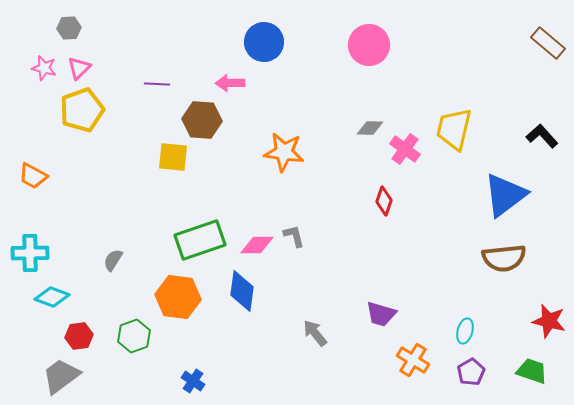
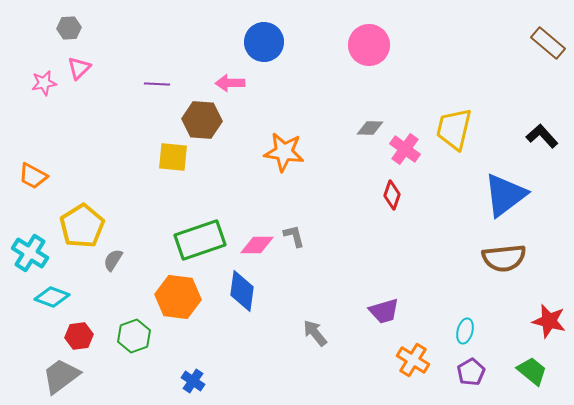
pink star: moved 15 px down; rotated 25 degrees counterclockwise
yellow pentagon: moved 116 px down; rotated 12 degrees counterclockwise
red diamond: moved 8 px right, 6 px up
cyan cross: rotated 33 degrees clockwise
purple trapezoid: moved 3 px right, 3 px up; rotated 32 degrees counterclockwise
green trapezoid: rotated 20 degrees clockwise
